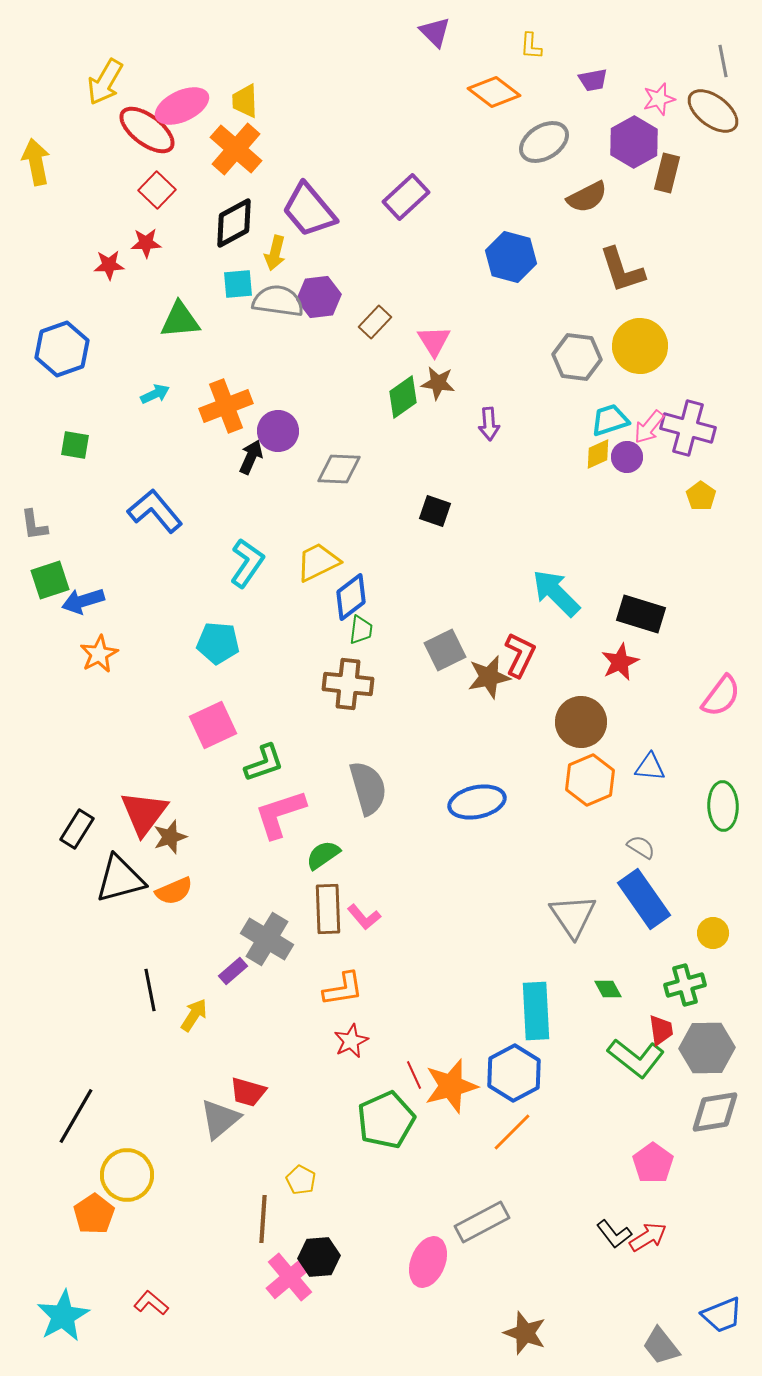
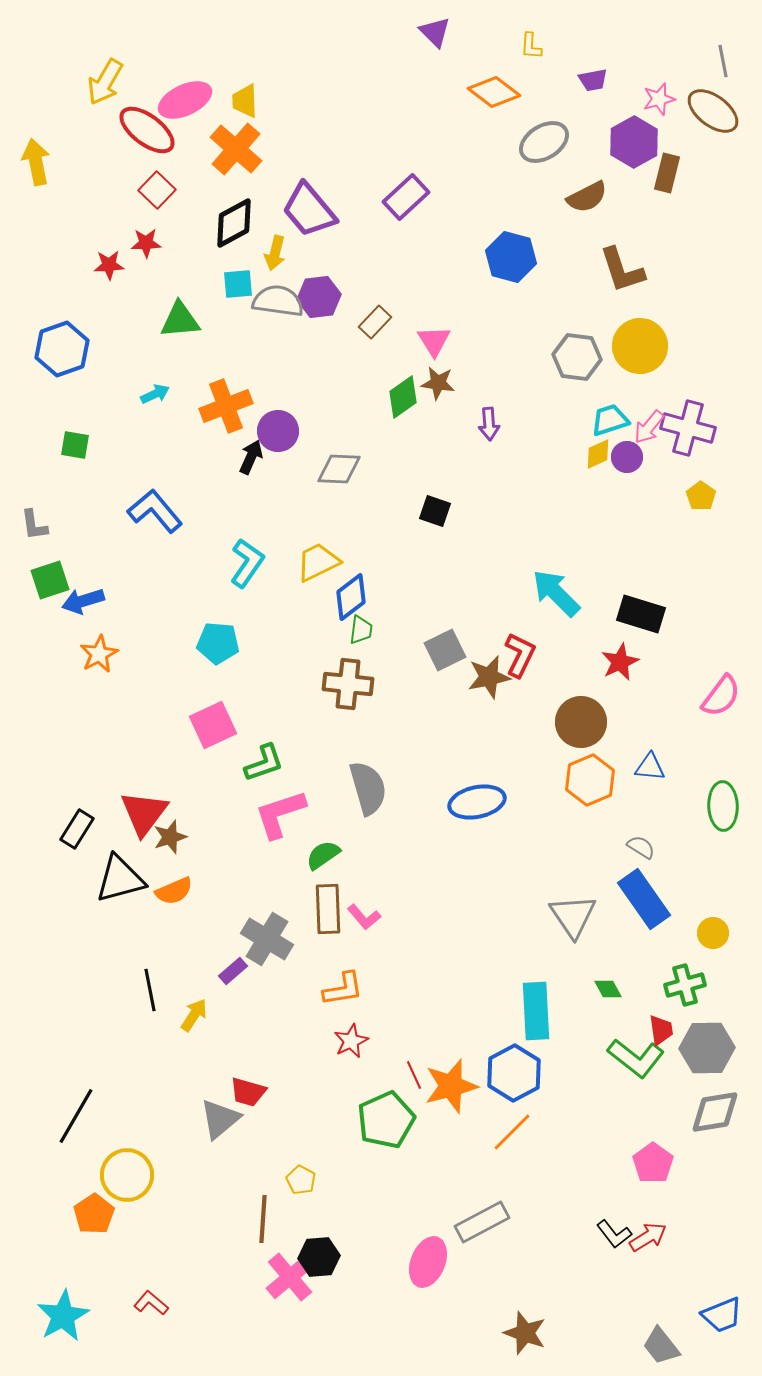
pink ellipse at (182, 106): moved 3 px right, 6 px up
